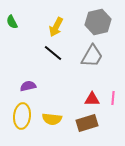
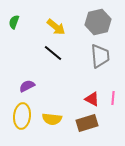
green semicircle: moved 2 px right; rotated 48 degrees clockwise
yellow arrow: rotated 78 degrees counterclockwise
gray trapezoid: moved 8 px right; rotated 35 degrees counterclockwise
purple semicircle: moved 1 px left; rotated 14 degrees counterclockwise
red triangle: rotated 28 degrees clockwise
